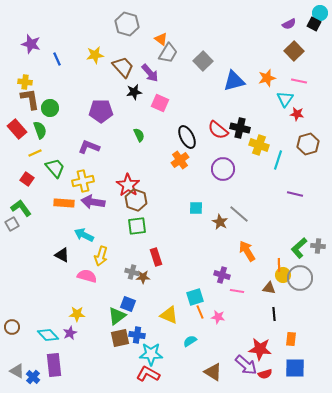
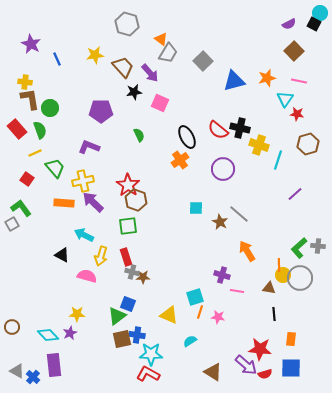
purple star at (31, 44): rotated 12 degrees clockwise
purple line at (295, 194): rotated 56 degrees counterclockwise
purple arrow at (93, 202): rotated 35 degrees clockwise
green square at (137, 226): moved 9 px left
red rectangle at (156, 257): moved 30 px left
orange line at (200, 312): rotated 40 degrees clockwise
brown square at (120, 338): moved 2 px right, 1 px down
blue square at (295, 368): moved 4 px left
